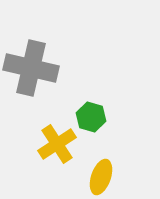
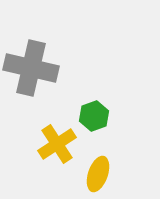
green hexagon: moved 3 px right, 1 px up; rotated 24 degrees clockwise
yellow ellipse: moved 3 px left, 3 px up
